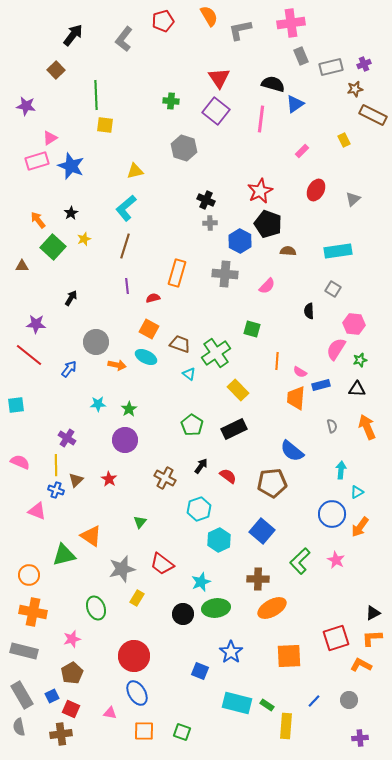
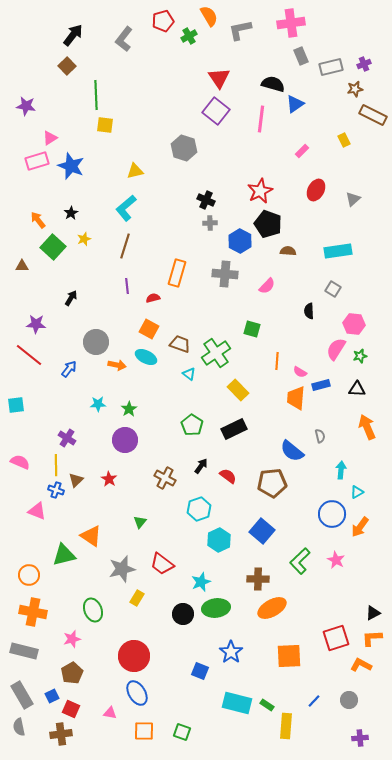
brown square at (56, 70): moved 11 px right, 4 px up
green cross at (171, 101): moved 18 px right, 65 px up; rotated 35 degrees counterclockwise
green star at (360, 360): moved 4 px up
gray semicircle at (332, 426): moved 12 px left, 10 px down
green ellipse at (96, 608): moved 3 px left, 2 px down
